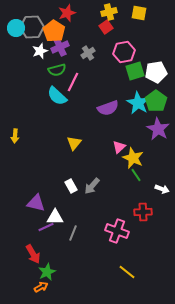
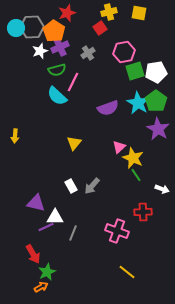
red square: moved 6 px left, 1 px down
